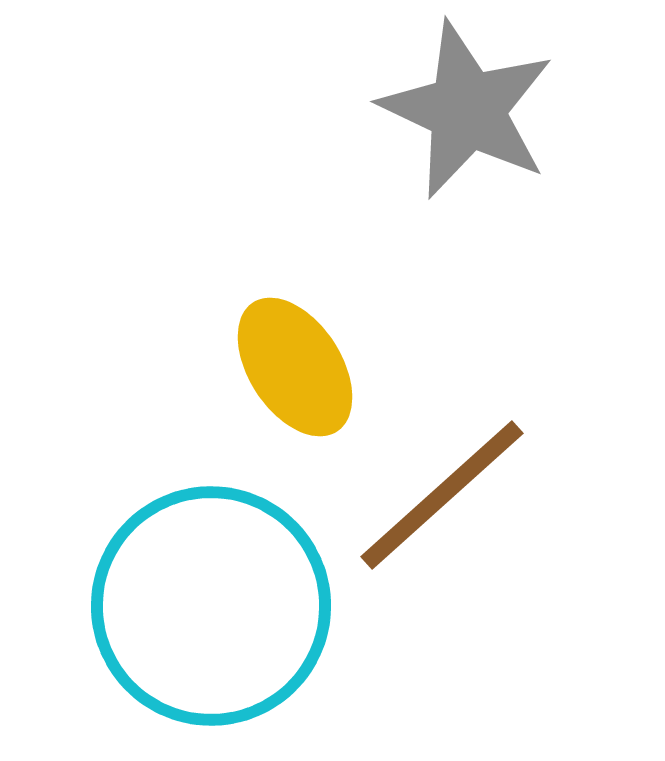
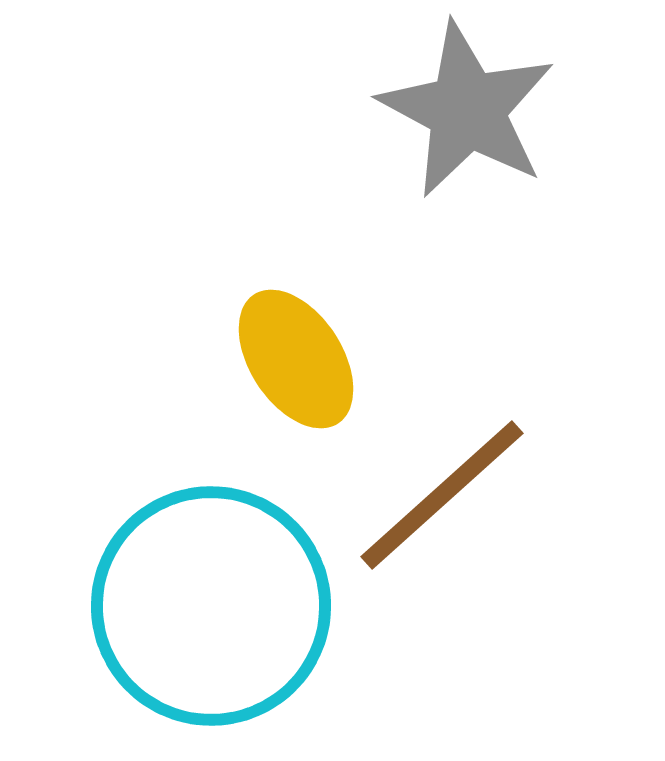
gray star: rotated 3 degrees clockwise
yellow ellipse: moved 1 px right, 8 px up
